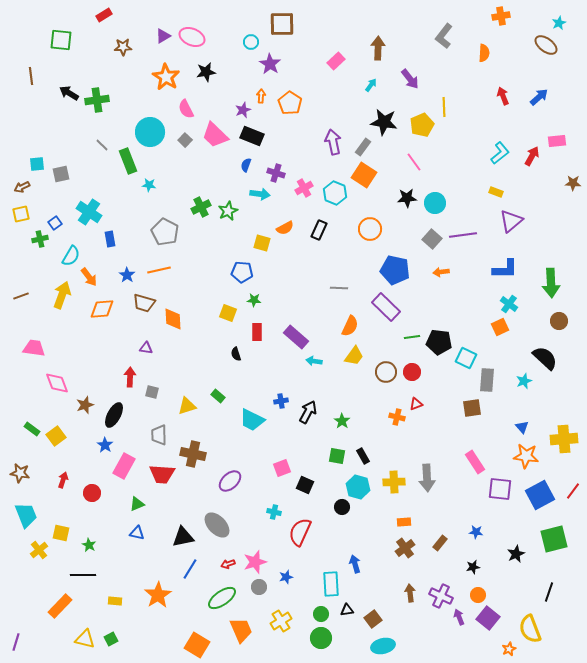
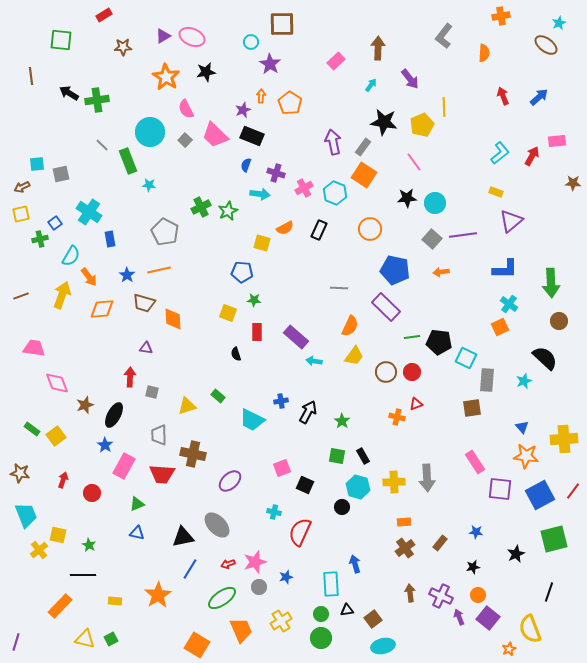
yellow square at (61, 533): moved 3 px left, 2 px down
